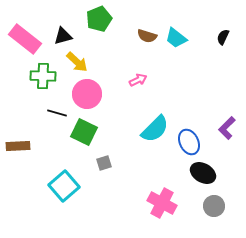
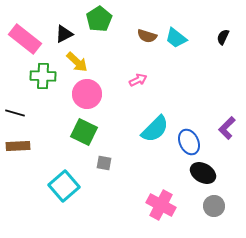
green pentagon: rotated 10 degrees counterclockwise
black triangle: moved 1 px right, 2 px up; rotated 12 degrees counterclockwise
black line: moved 42 px left
gray square: rotated 28 degrees clockwise
pink cross: moved 1 px left, 2 px down
